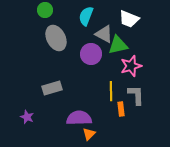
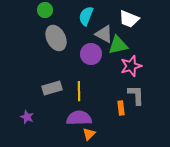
yellow line: moved 32 px left
orange rectangle: moved 1 px up
